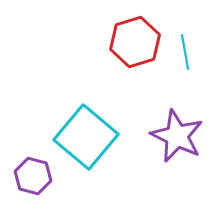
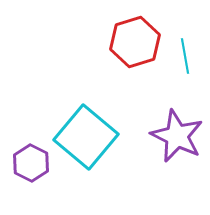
cyan line: moved 4 px down
purple hexagon: moved 2 px left, 13 px up; rotated 12 degrees clockwise
